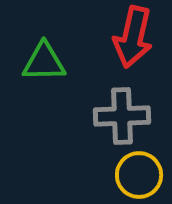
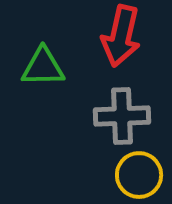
red arrow: moved 12 px left, 1 px up
green triangle: moved 1 px left, 5 px down
